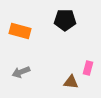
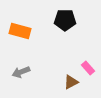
pink rectangle: rotated 56 degrees counterclockwise
brown triangle: rotated 35 degrees counterclockwise
